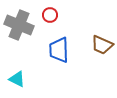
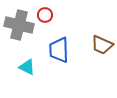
red circle: moved 5 px left
gray cross: rotated 8 degrees counterclockwise
cyan triangle: moved 10 px right, 12 px up
